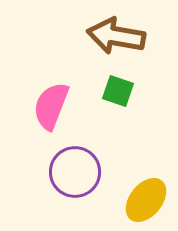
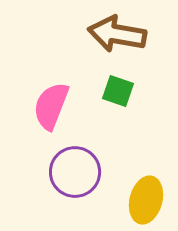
brown arrow: moved 1 px right, 2 px up
yellow ellipse: rotated 24 degrees counterclockwise
